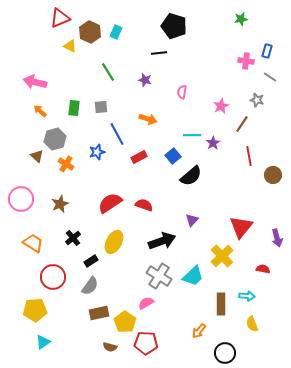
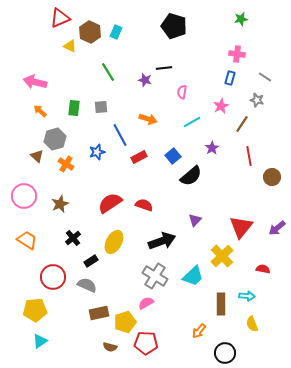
blue rectangle at (267, 51): moved 37 px left, 27 px down
black line at (159, 53): moved 5 px right, 15 px down
pink cross at (246, 61): moved 9 px left, 7 px up
gray line at (270, 77): moved 5 px left
blue line at (117, 134): moved 3 px right, 1 px down
cyan line at (192, 135): moved 13 px up; rotated 30 degrees counterclockwise
purple star at (213, 143): moved 1 px left, 5 px down
brown circle at (273, 175): moved 1 px left, 2 px down
pink circle at (21, 199): moved 3 px right, 3 px up
purple triangle at (192, 220): moved 3 px right
purple arrow at (277, 238): moved 10 px up; rotated 66 degrees clockwise
orange trapezoid at (33, 243): moved 6 px left, 3 px up
gray cross at (159, 276): moved 4 px left
gray semicircle at (90, 286): moved 3 px left, 1 px up; rotated 102 degrees counterclockwise
yellow pentagon at (125, 322): rotated 20 degrees clockwise
cyan triangle at (43, 342): moved 3 px left, 1 px up
